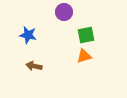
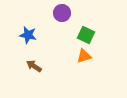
purple circle: moved 2 px left, 1 px down
green square: rotated 36 degrees clockwise
brown arrow: rotated 21 degrees clockwise
